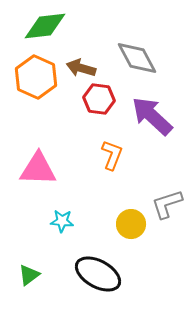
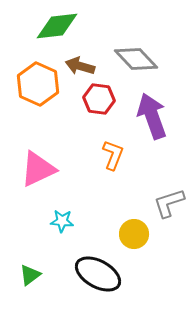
green diamond: moved 12 px right
gray diamond: moved 1 px left, 1 px down; rotated 15 degrees counterclockwise
brown arrow: moved 1 px left, 2 px up
orange hexagon: moved 2 px right, 7 px down
purple arrow: rotated 27 degrees clockwise
orange L-shape: moved 1 px right
pink triangle: rotated 27 degrees counterclockwise
gray L-shape: moved 2 px right, 1 px up
yellow circle: moved 3 px right, 10 px down
green triangle: moved 1 px right
